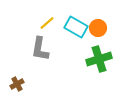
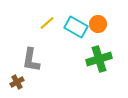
orange circle: moved 4 px up
gray L-shape: moved 9 px left, 11 px down
brown cross: moved 2 px up
